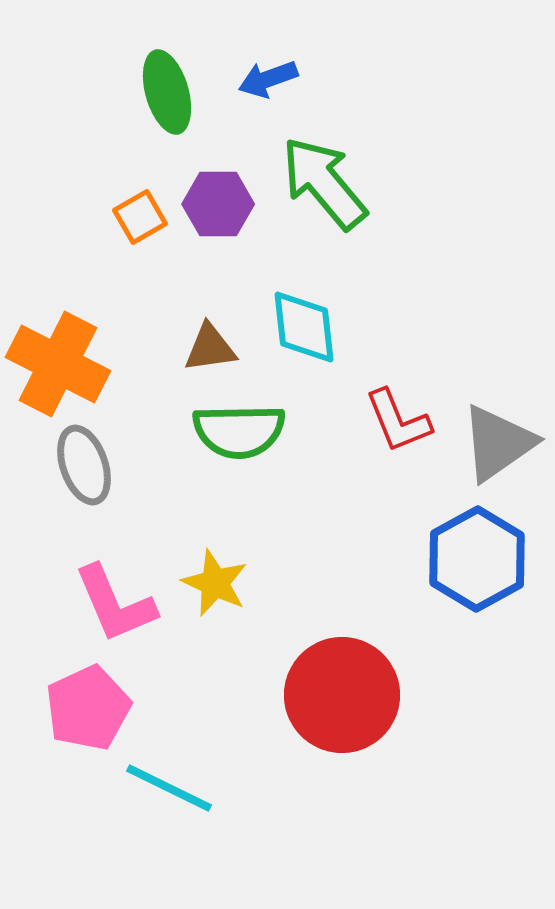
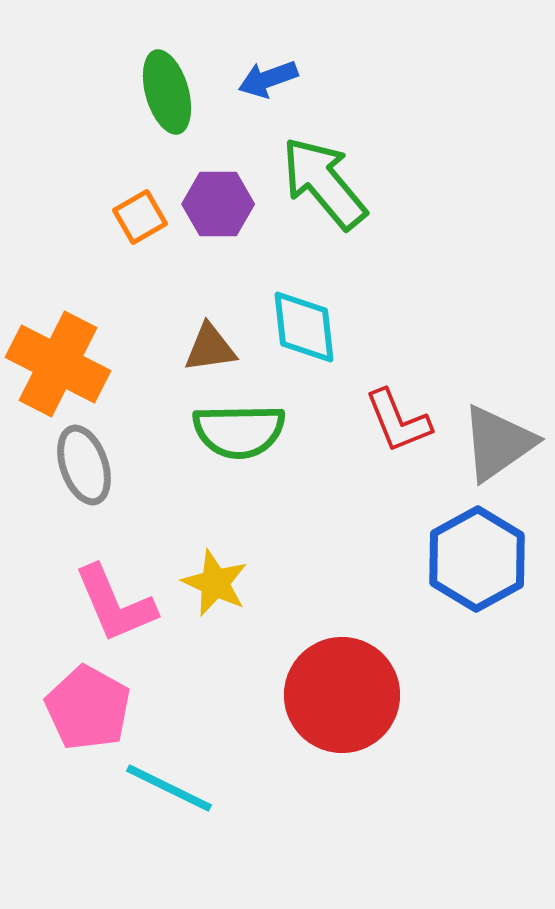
pink pentagon: rotated 18 degrees counterclockwise
